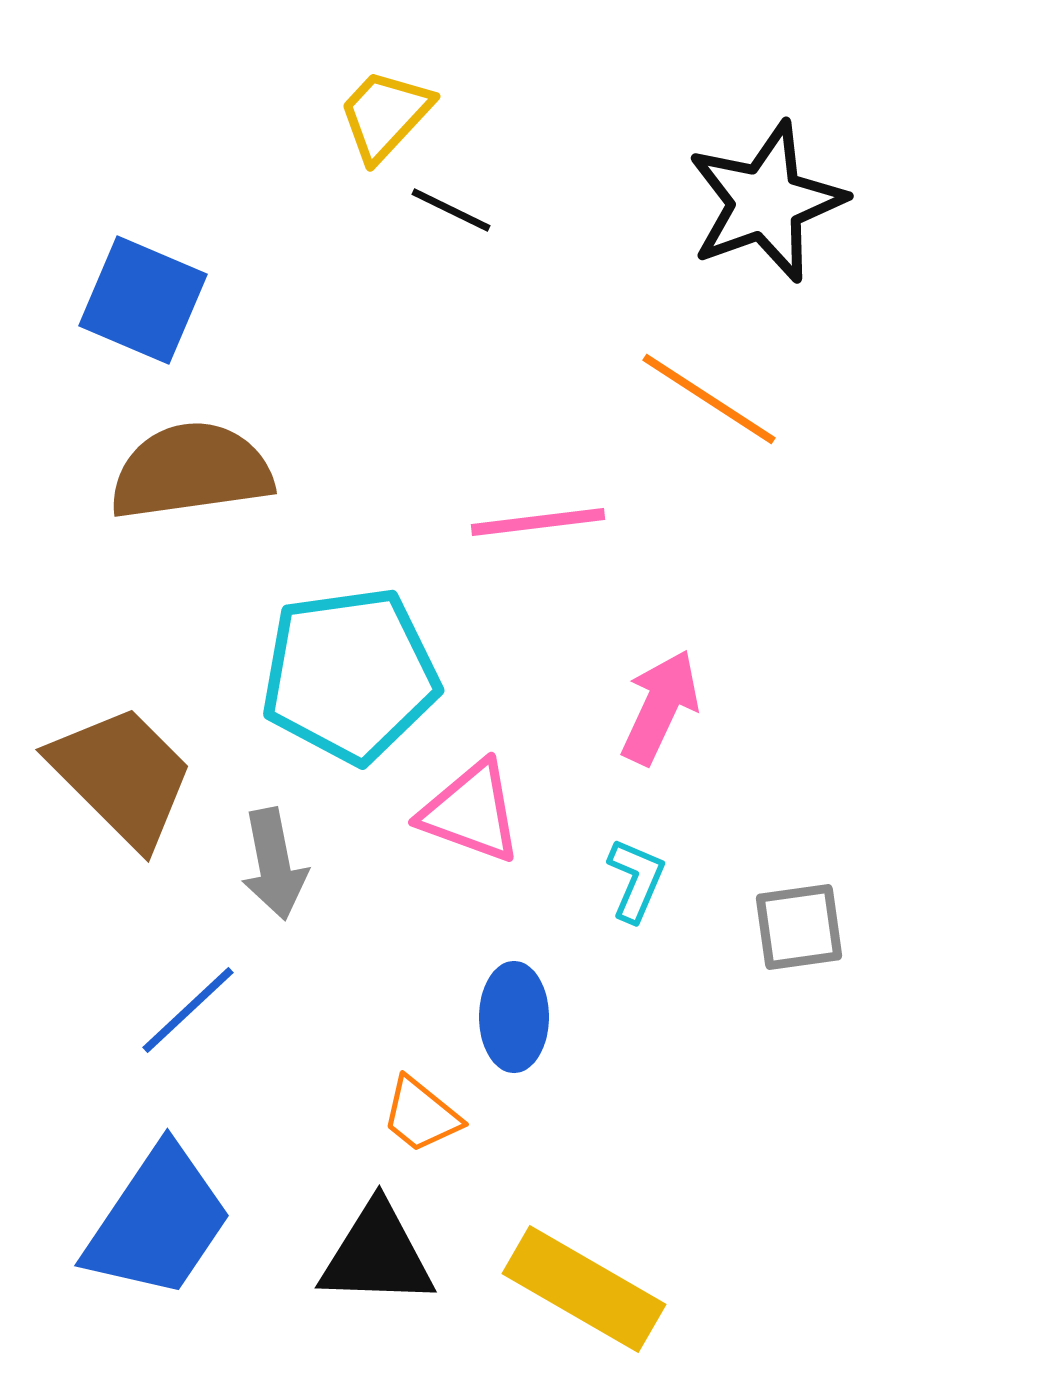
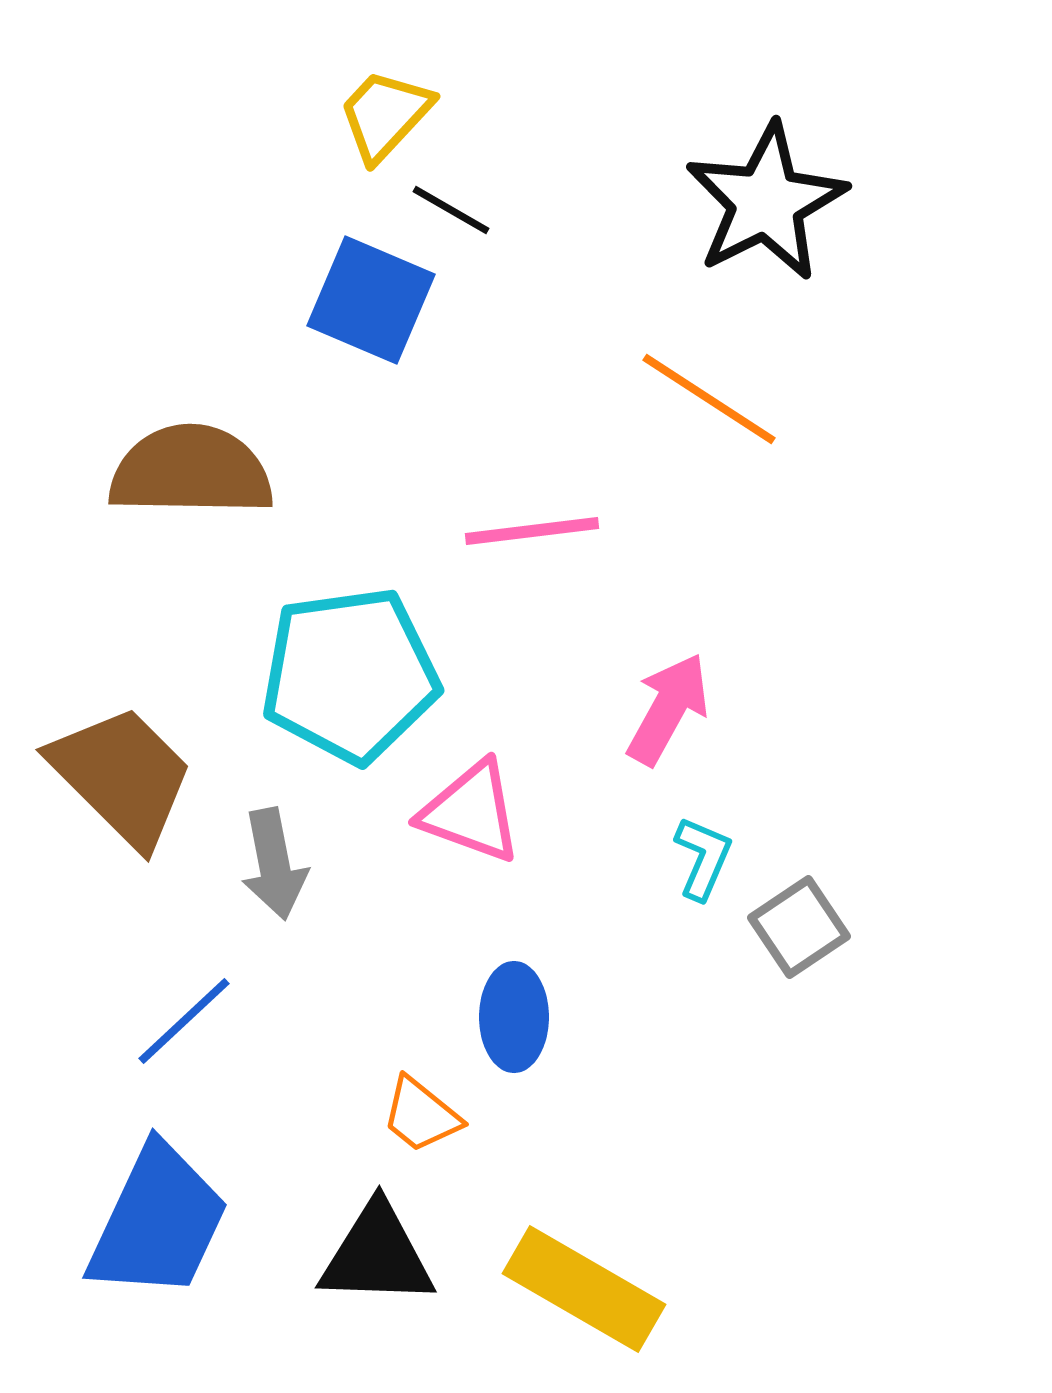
black star: rotated 7 degrees counterclockwise
black line: rotated 4 degrees clockwise
blue square: moved 228 px right
brown semicircle: rotated 9 degrees clockwise
pink line: moved 6 px left, 9 px down
pink arrow: moved 8 px right, 2 px down; rotated 4 degrees clockwise
cyan L-shape: moved 67 px right, 22 px up
gray square: rotated 26 degrees counterclockwise
blue line: moved 4 px left, 11 px down
blue trapezoid: rotated 9 degrees counterclockwise
